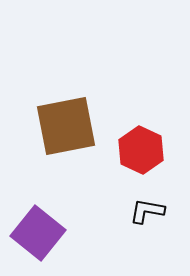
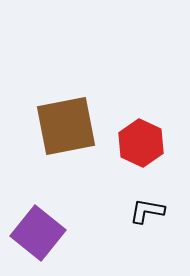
red hexagon: moved 7 px up
